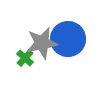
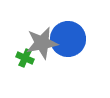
green cross: rotated 18 degrees counterclockwise
